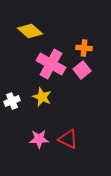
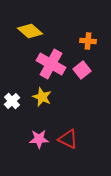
orange cross: moved 4 px right, 7 px up
white cross: rotated 21 degrees counterclockwise
